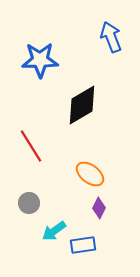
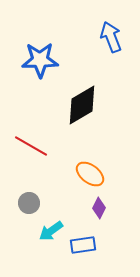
red line: rotated 28 degrees counterclockwise
cyan arrow: moved 3 px left
